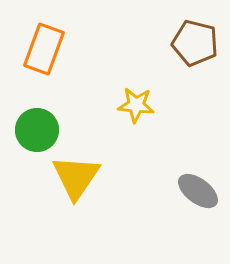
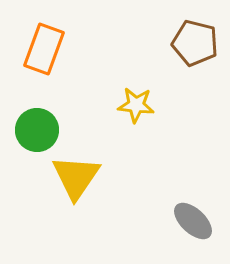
gray ellipse: moved 5 px left, 30 px down; rotated 6 degrees clockwise
